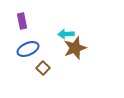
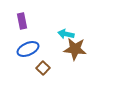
cyan arrow: rotated 14 degrees clockwise
brown star: moved 1 px down; rotated 25 degrees clockwise
